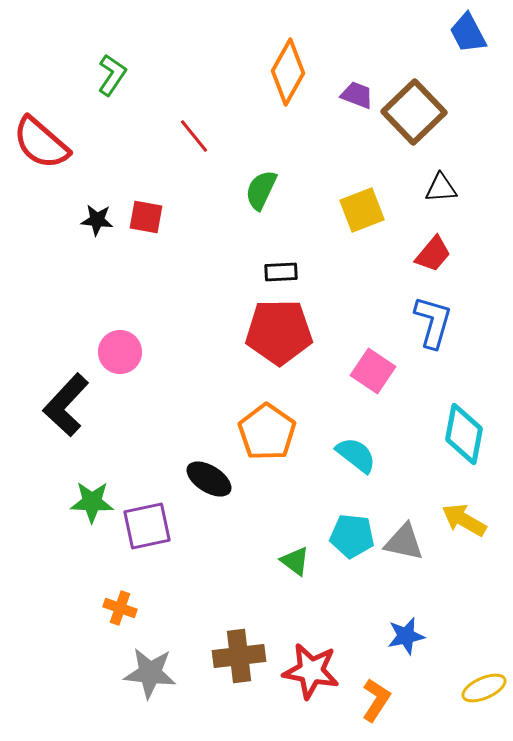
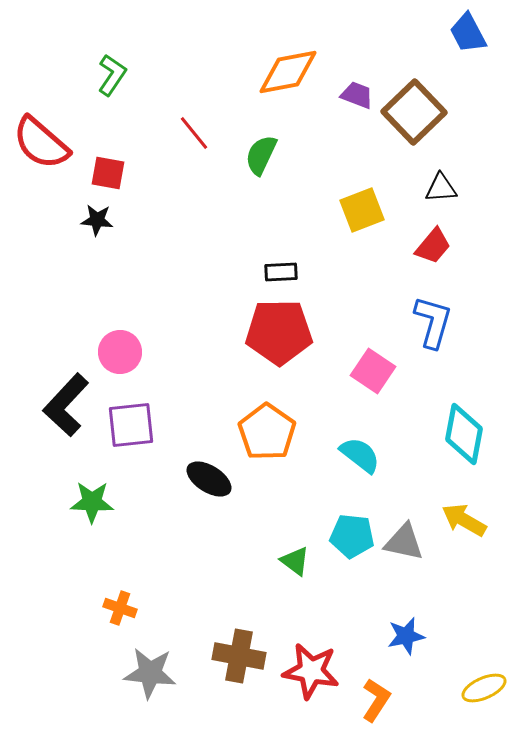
orange diamond: rotated 50 degrees clockwise
red line: moved 3 px up
green semicircle: moved 35 px up
red square: moved 38 px left, 44 px up
red trapezoid: moved 8 px up
cyan semicircle: moved 4 px right
purple square: moved 16 px left, 101 px up; rotated 6 degrees clockwise
brown cross: rotated 18 degrees clockwise
